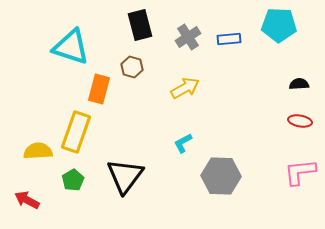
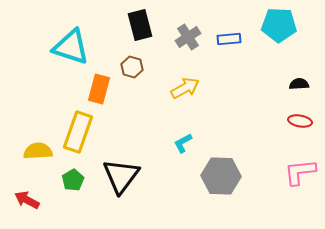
yellow rectangle: moved 2 px right
black triangle: moved 4 px left
